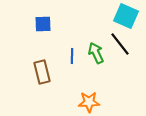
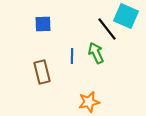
black line: moved 13 px left, 15 px up
orange star: rotated 10 degrees counterclockwise
